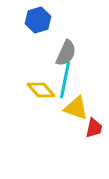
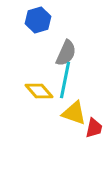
yellow diamond: moved 2 px left, 1 px down
yellow triangle: moved 2 px left, 5 px down
